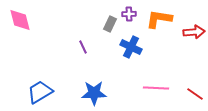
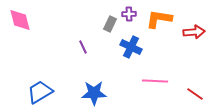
pink line: moved 1 px left, 7 px up
